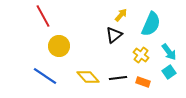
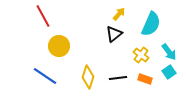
yellow arrow: moved 2 px left, 1 px up
black triangle: moved 1 px up
yellow diamond: rotated 60 degrees clockwise
orange rectangle: moved 2 px right, 3 px up
